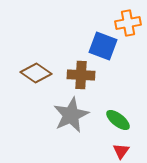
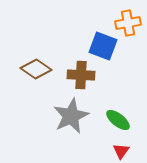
brown diamond: moved 4 px up
gray star: moved 1 px down
